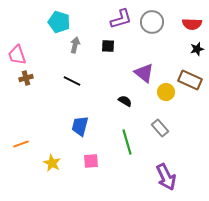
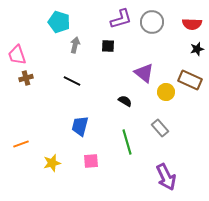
yellow star: rotated 30 degrees clockwise
